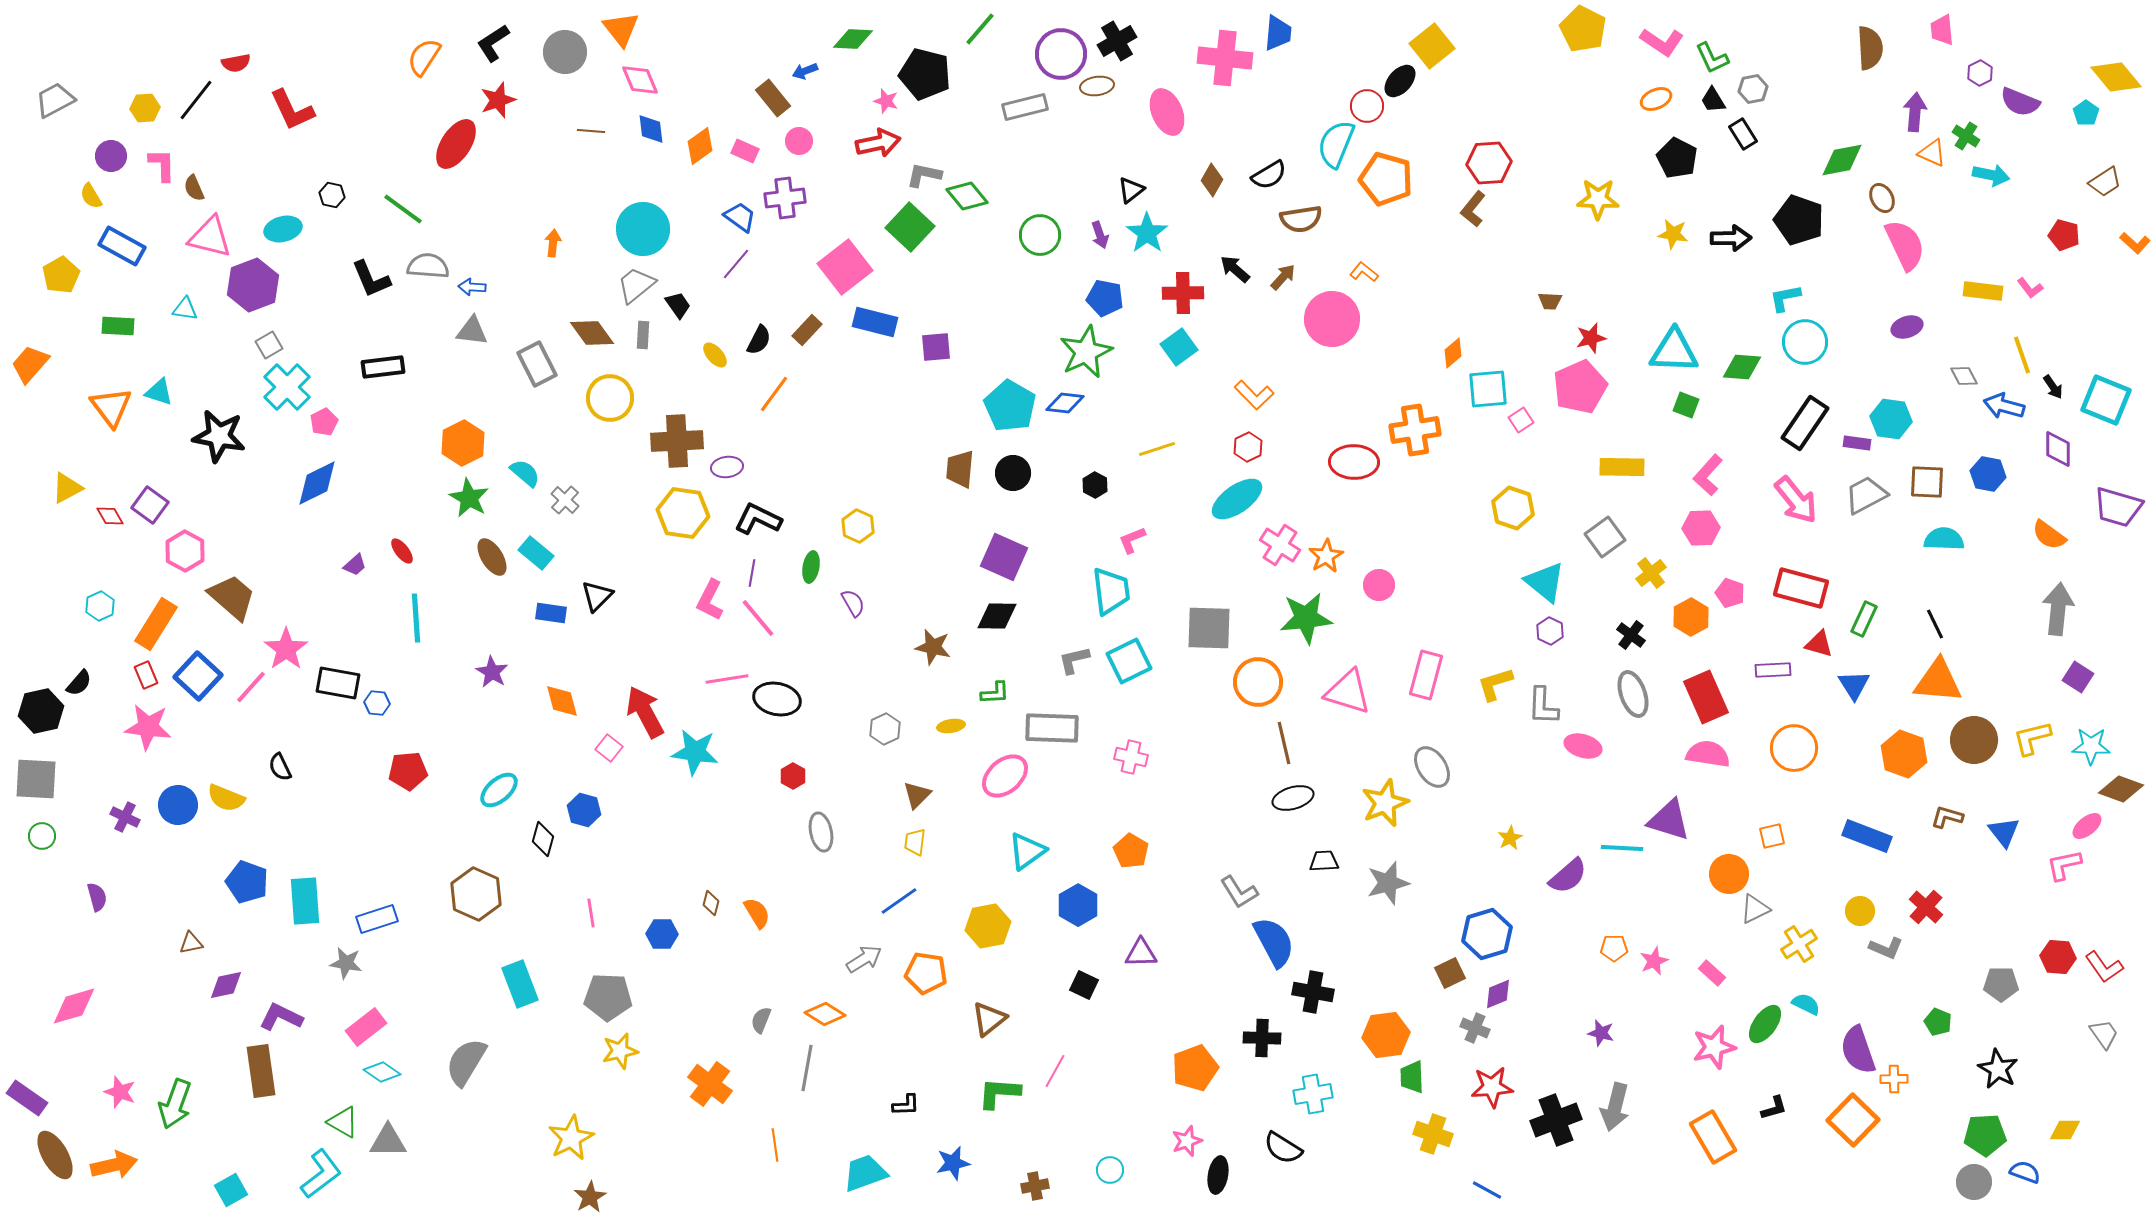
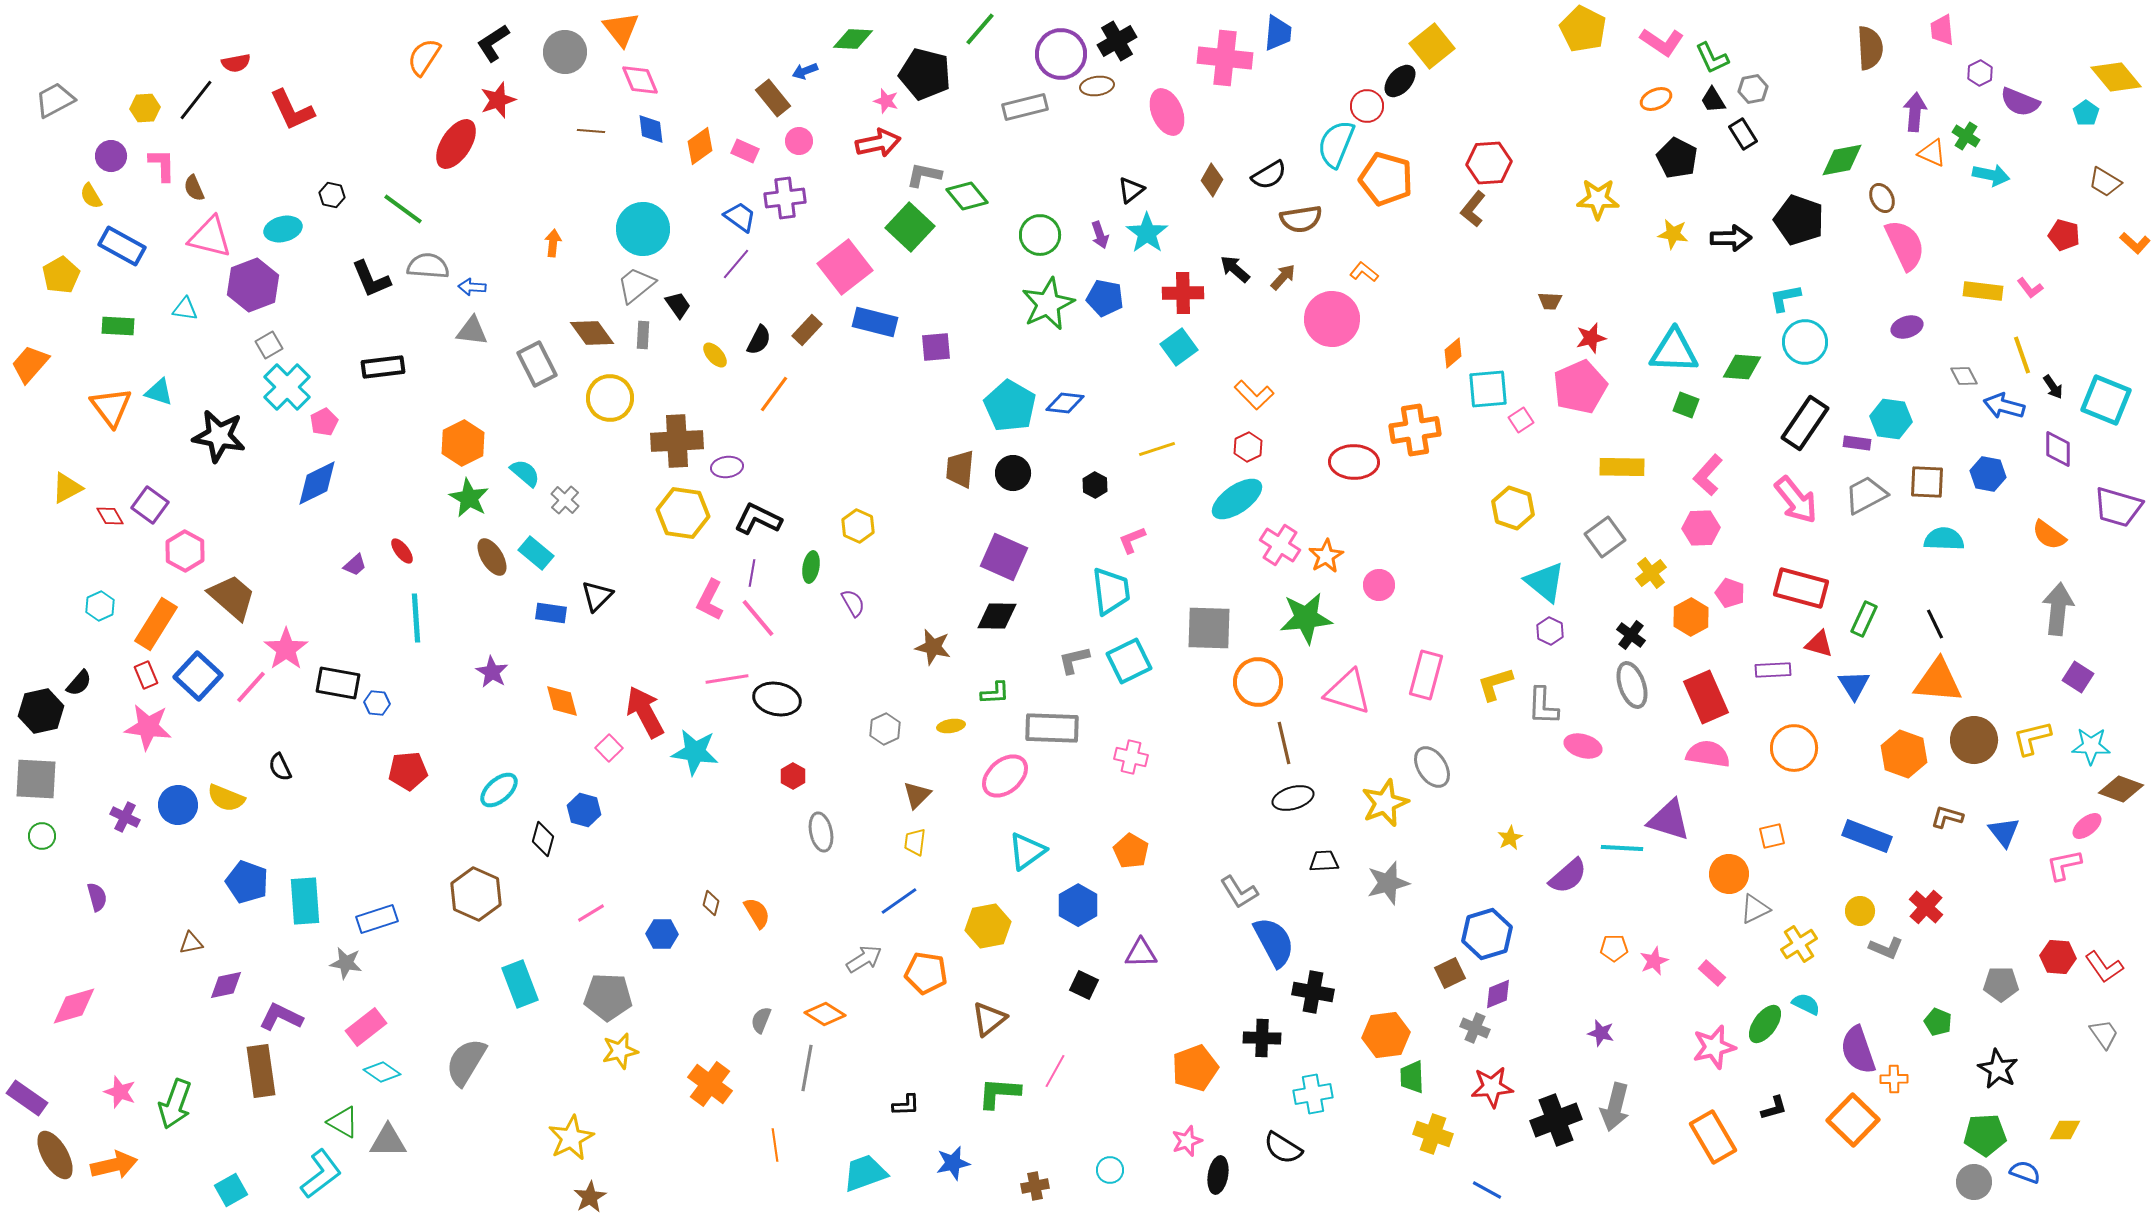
brown trapezoid at (2105, 182): rotated 64 degrees clockwise
green star at (1086, 352): moved 38 px left, 48 px up
gray ellipse at (1633, 694): moved 1 px left, 9 px up
pink square at (609, 748): rotated 8 degrees clockwise
pink line at (591, 913): rotated 68 degrees clockwise
